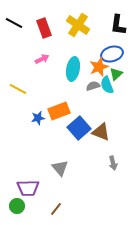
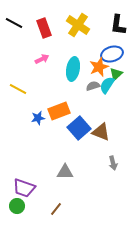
cyan semicircle: rotated 54 degrees clockwise
gray triangle: moved 5 px right, 4 px down; rotated 48 degrees counterclockwise
purple trapezoid: moved 4 px left; rotated 20 degrees clockwise
